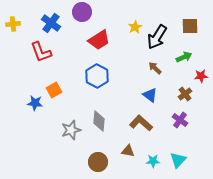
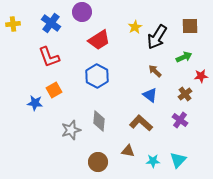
red L-shape: moved 8 px right, 5 px down
brown arrow: moved 3 px down
